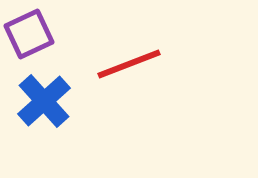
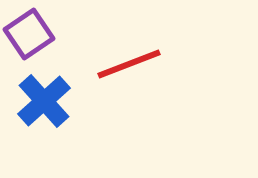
purple square: rotated 9 degrees counterclockwise
